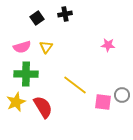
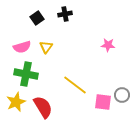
green cross: rotated 10 degrees clockwise
